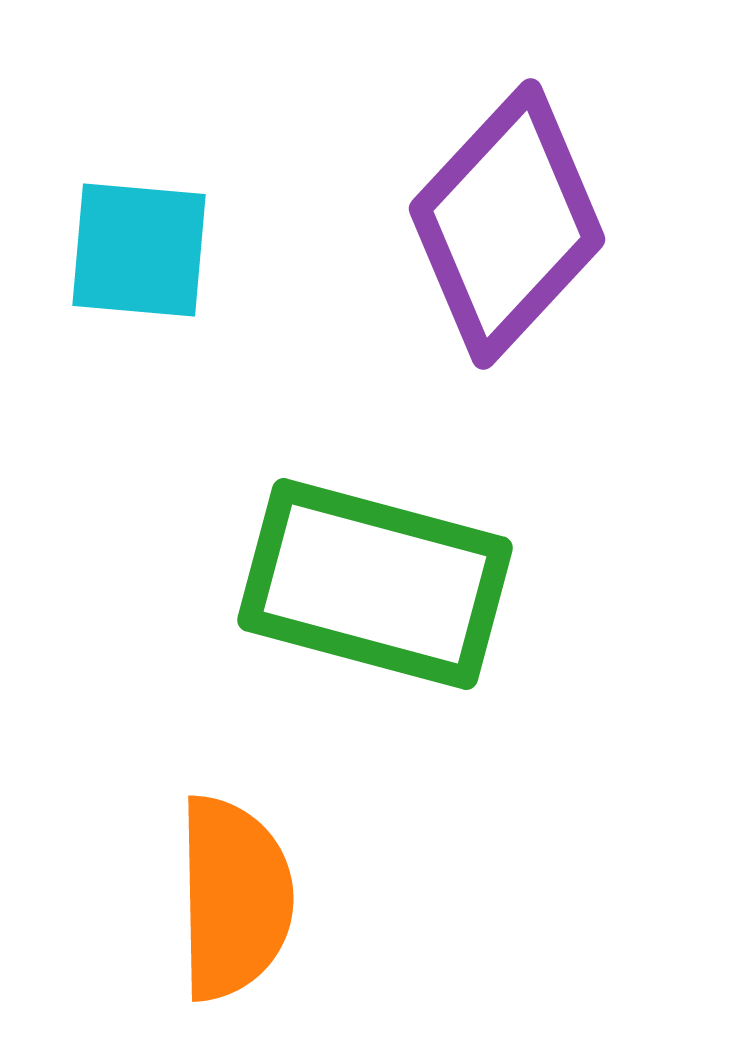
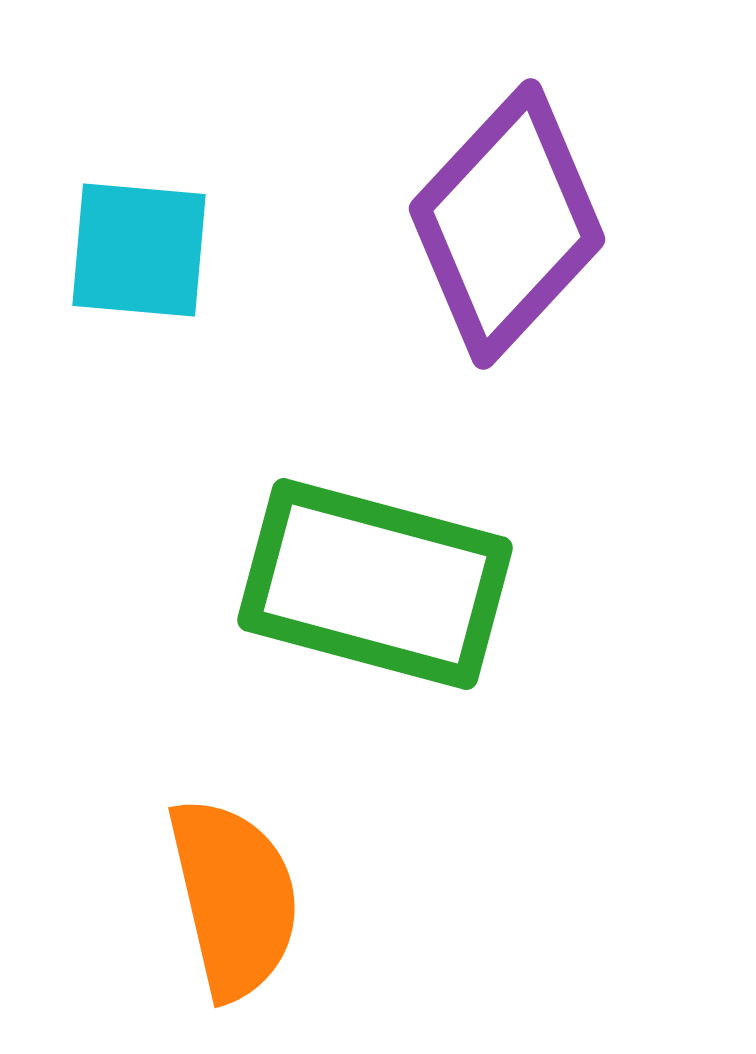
orange semicircle: rotated 12 degrees counterclockwise
